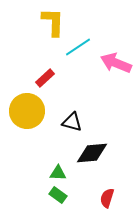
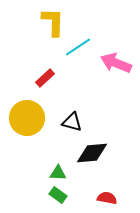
yellow circle: moved 7 px down
red semicircle: rotated 84 degrees clockwise
